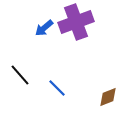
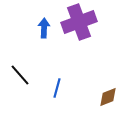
purple cross: moved 3 px right
blue arrow: rotated 132 degrees clockwise
blue line: rotated 60 degrees clockwise
